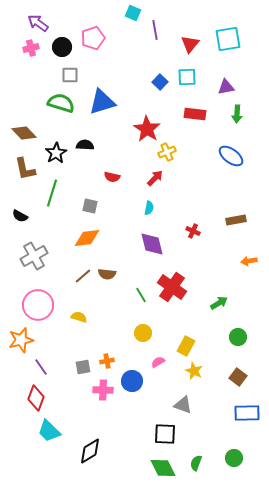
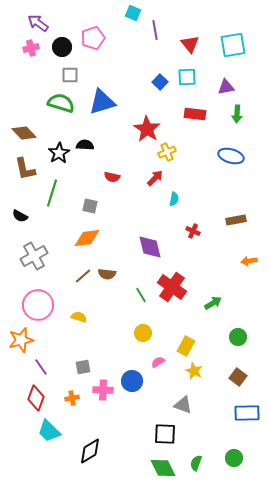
cyan square at (228, 39): moved 5 px right, 6 px down
red triangle at (190, 44): rotated 18 degrees counterclockwise
black star at (56, 153): moved 3 px right
blue ellipse at (231, 156): rotated 20 degrees counterclockwise
cyan semicircle at (149, 208): moved 25 px right, 9 px up
purple diamond at (152, 244): moved 2 px left, 3 px down
green arrow at (219, 303): moved 6 px left
orange cross at (107, 361): moved 35 px left, 37 px down
